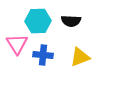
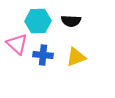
pink triangle: rotated 15 degrees counterclockwise
yellow triangle: moved 4 px left
